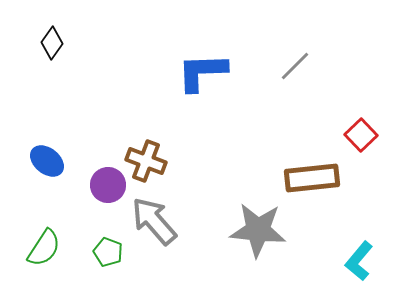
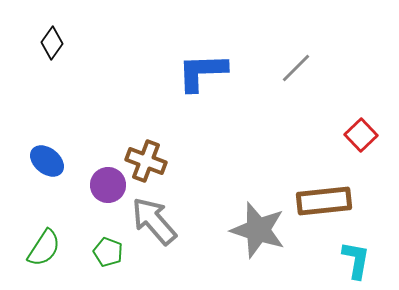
gray line: moved 1 px right, 2 px down
brown rectangle: moved 12 px right, 23 px down
gray star: rotated 12 degrees clockwise
cyan L-shape: moved 3 px left, 1 px up; rotated 150 degrees clockwise
